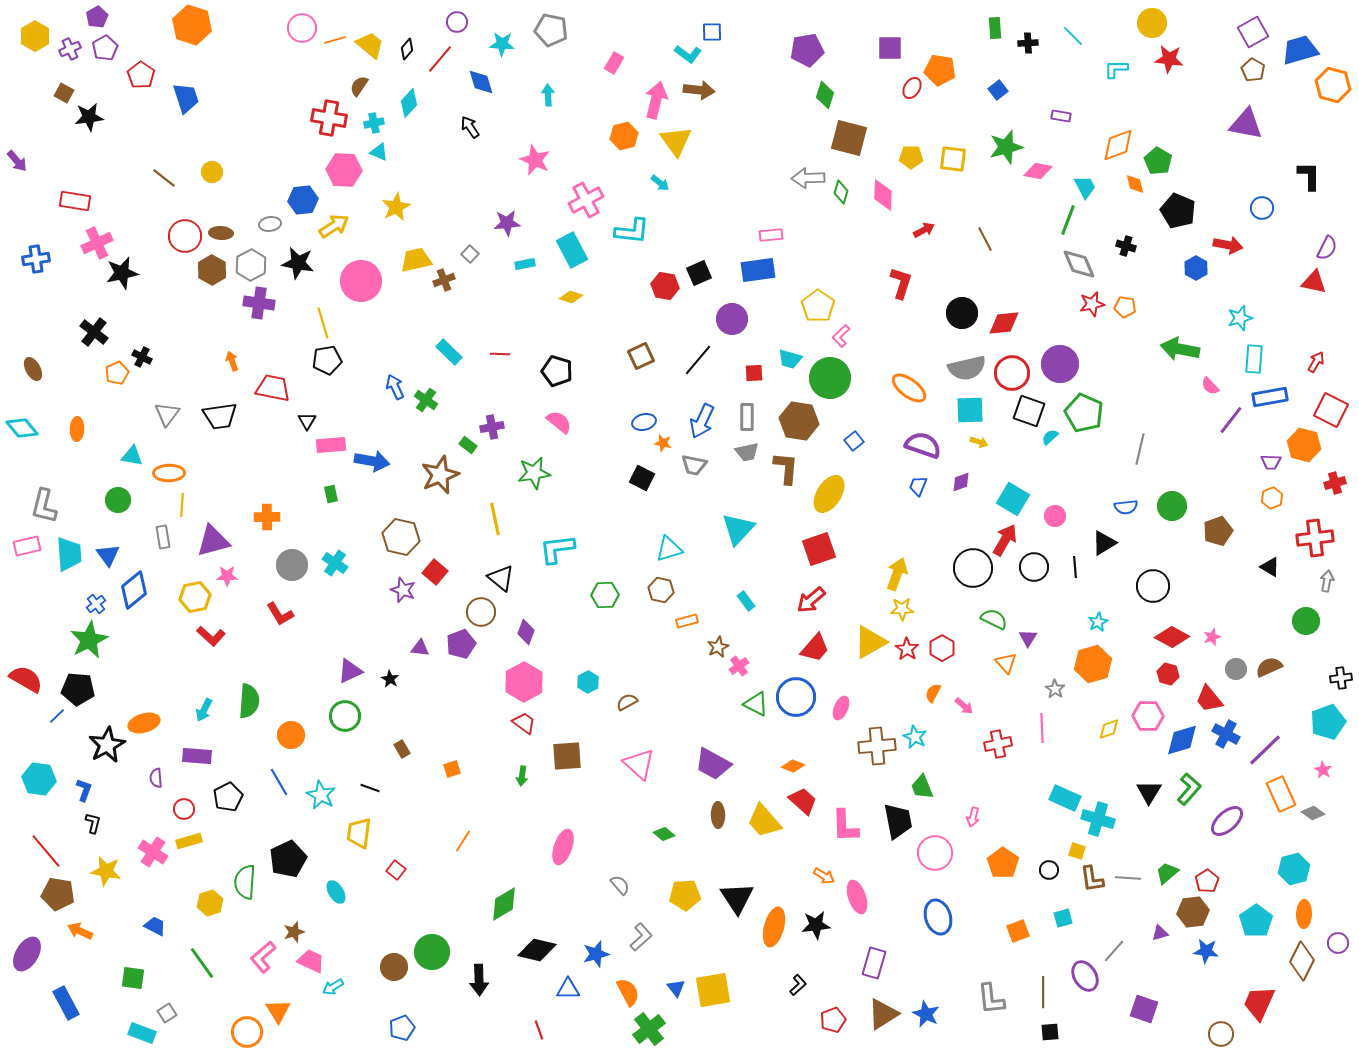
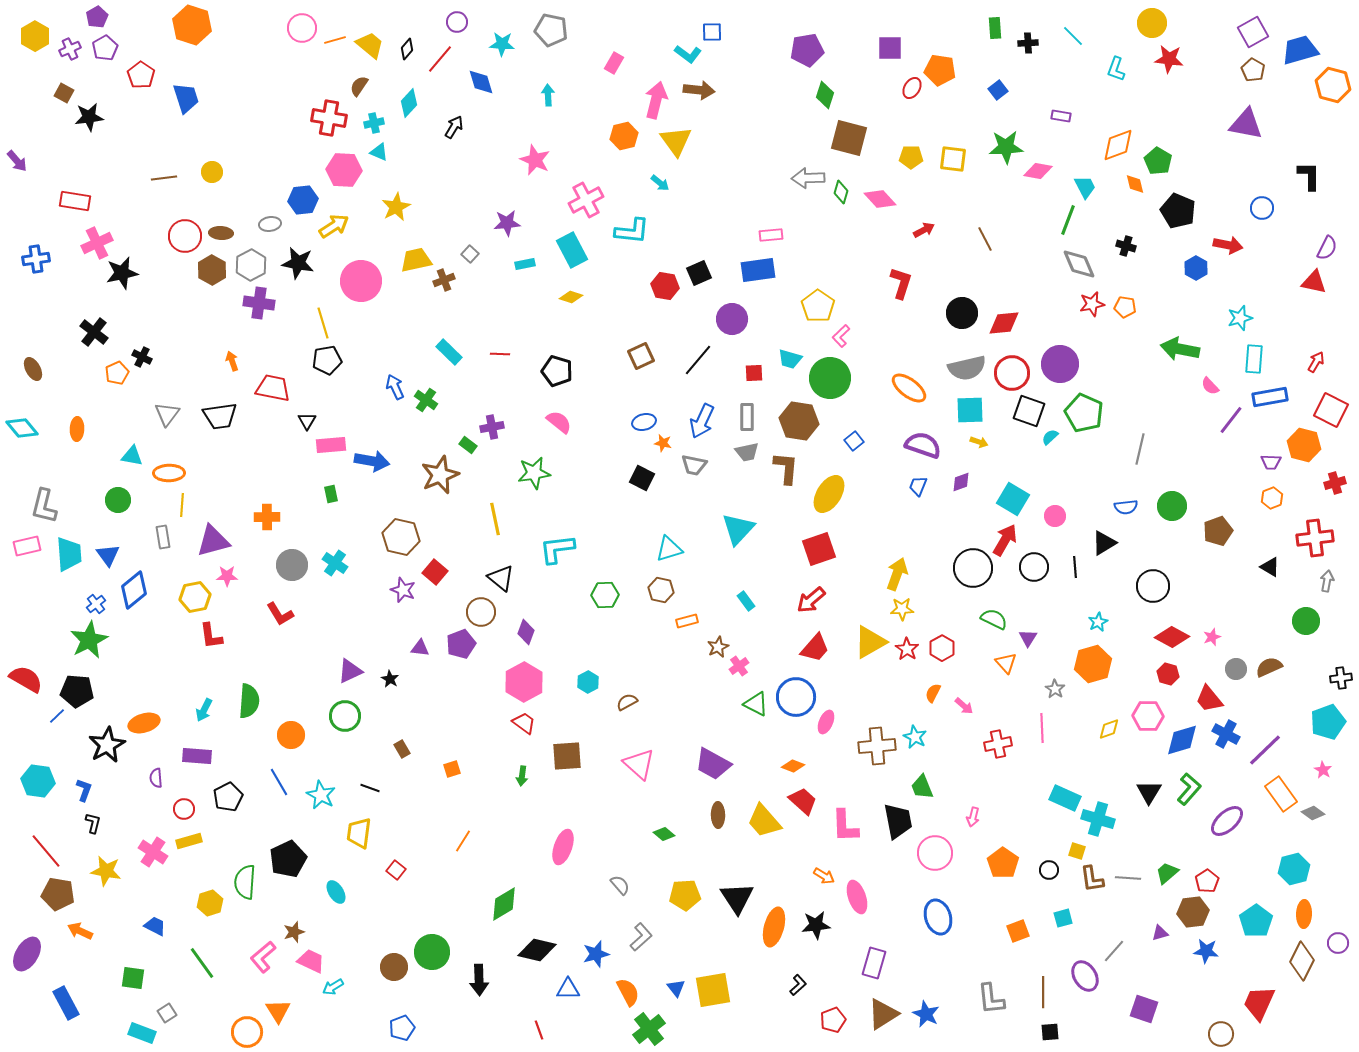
cyan L-shape at (1116, 69): rotated 70 degrees counterclockwise
black arrow at (470, 127): moved 16 px left; rotated 65 degrees clockwise
green star at (1006, 147): rotated 12 degrees clockwise
brown line at (164, 178): rotated 45 degrees counterclockwise
pink diamond at (883, 195): moved 3 px left, 4 px down; rotated 44 degrees counterclockwise
red L-shape at (211, 636): rotated 40 degrees clockwise
black pentagon at (78, 689): moved 1 px left, 2 px down
pink ellipse at (841, 708): moved 15 px left, 14 px down
cyan hexagon at (39, 779): moved 1 px left, 2 px down
orange rectangle at (1281, 794): rotated 12 degrees counterclockwise
